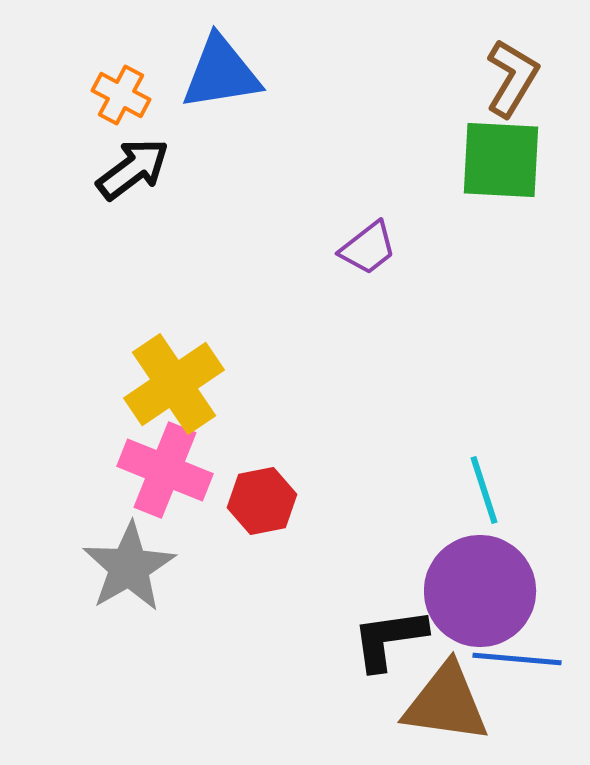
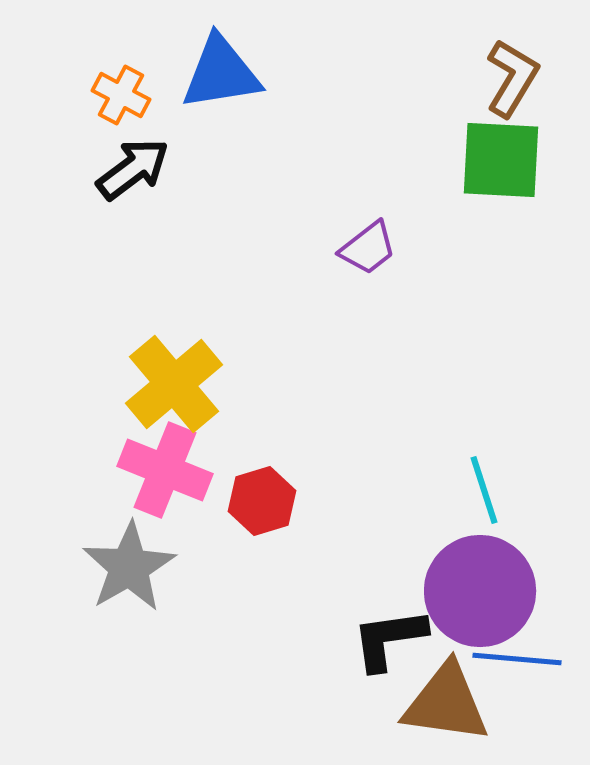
yellow cross: rotated 6 degrees counterclockwise
red hexagon: rotated 6 degrees counterclockwise
